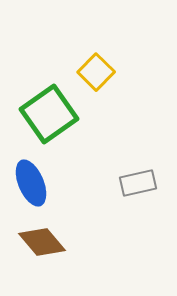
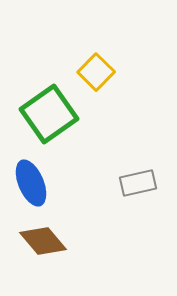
brown diamond: moved 1 px right, 1 px up
